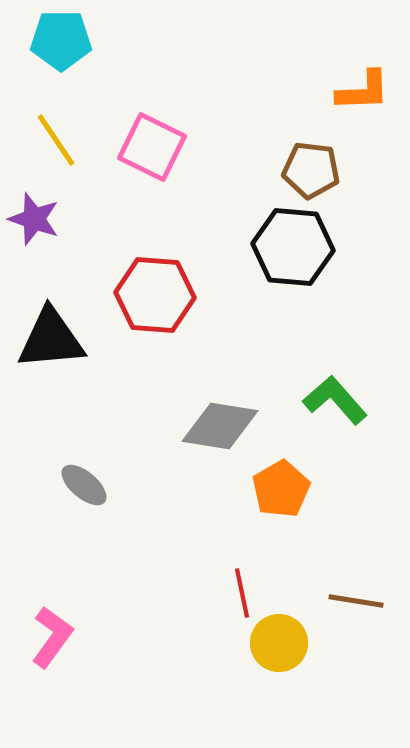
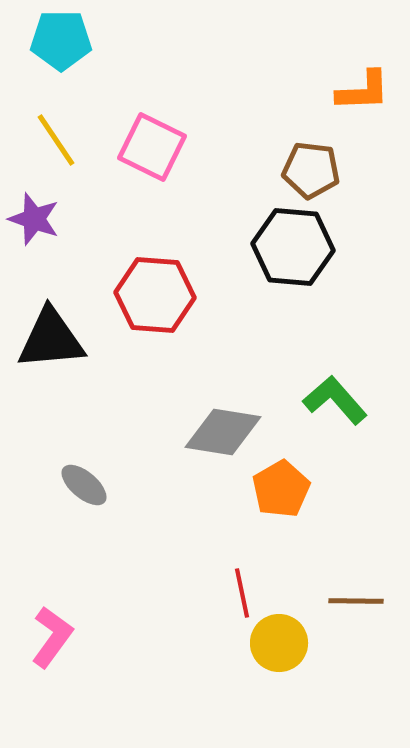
gray diamond: moved 3 px right, 6 px down
brown line: rotated 8 degrees counterclockwise
